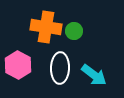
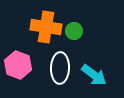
pink hexagon: rotated 8 degrees counterclockwise
